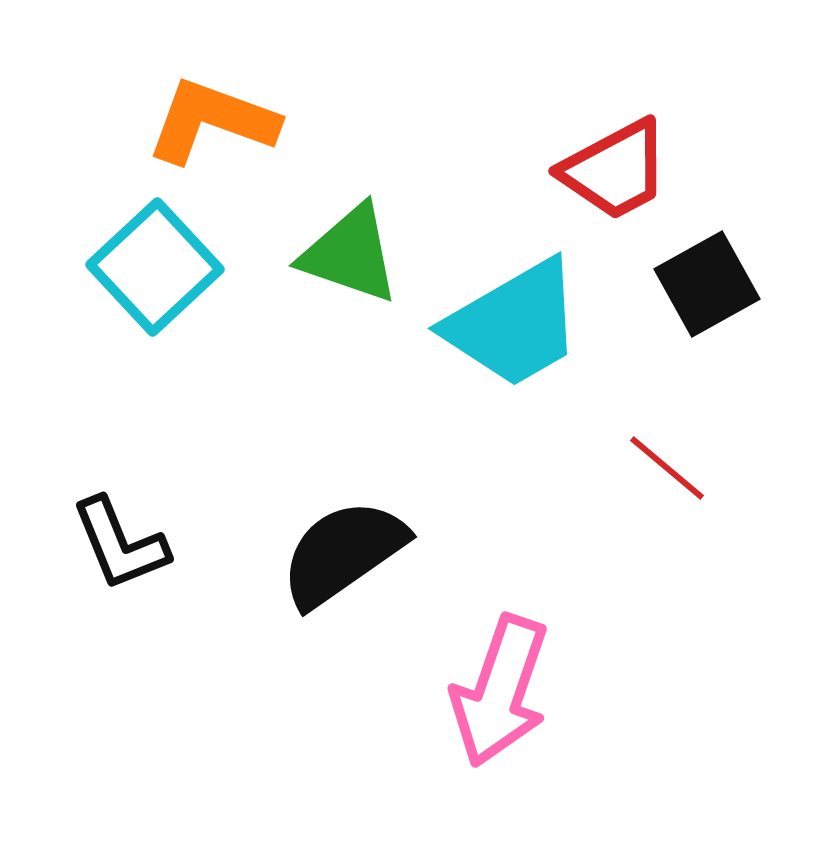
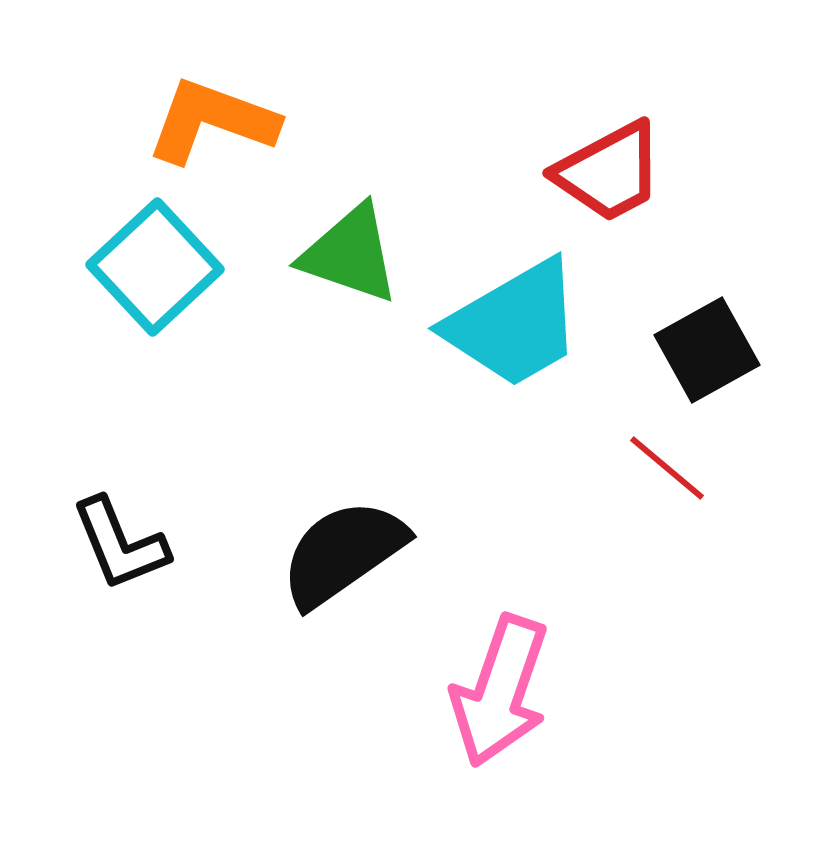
red trapezoid: moved 6 px left, 2 px down
black square: moved 66 px down
